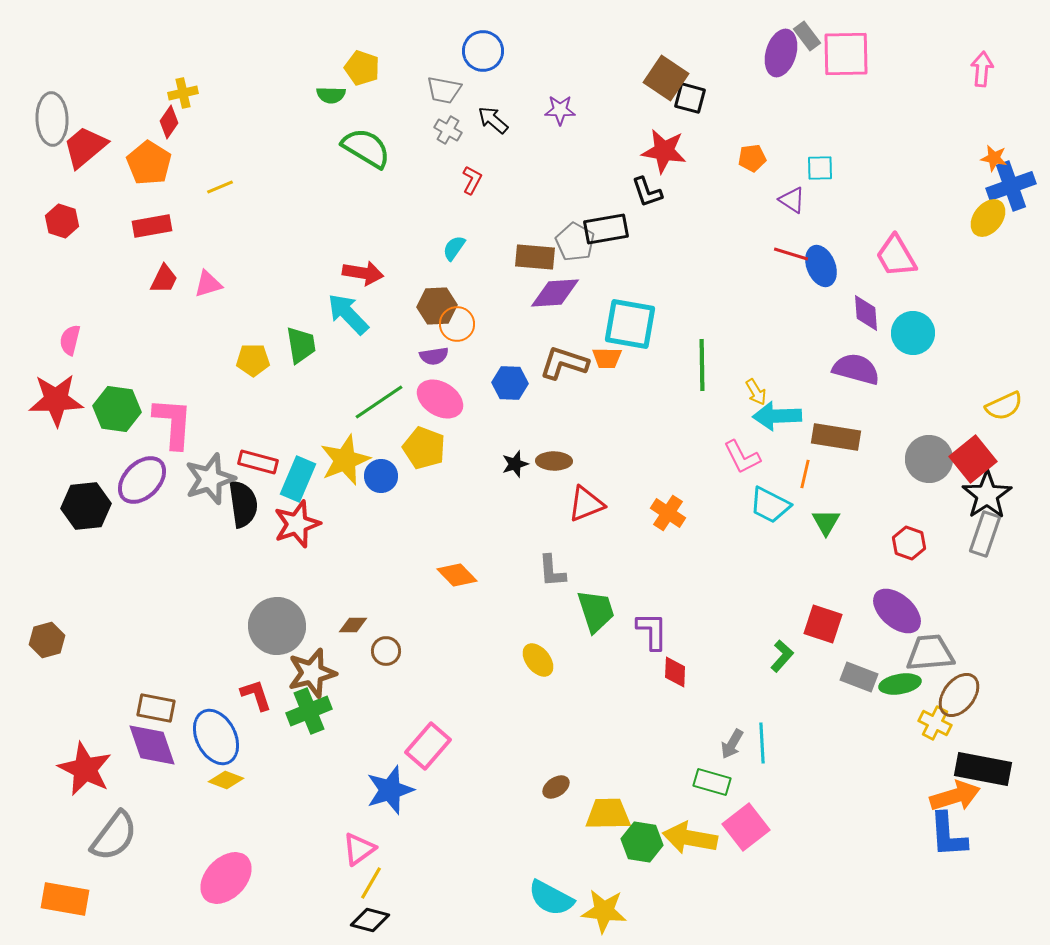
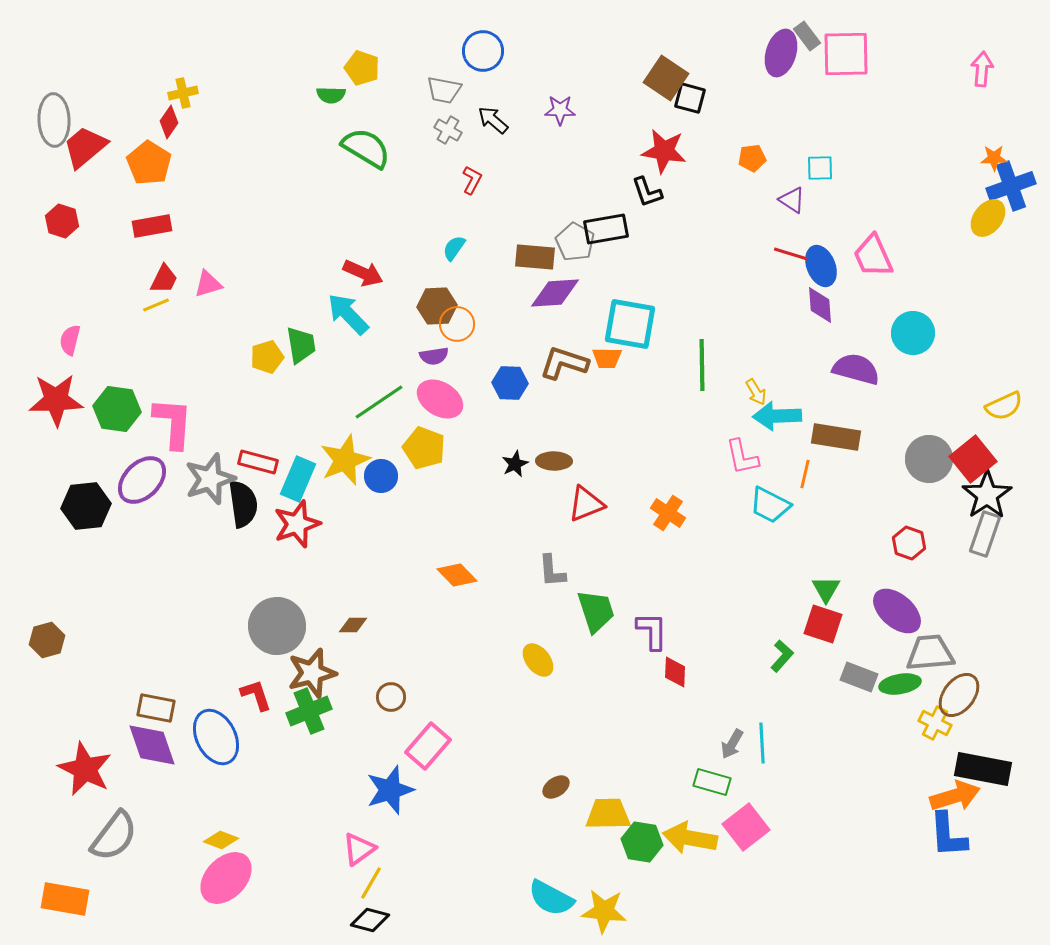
gray ellipse at (52, 119): moved 2 px right, 1 px down
orange star at (994, 158): rotated 12 degrees counterclockwise
yellow line at (220, 187): moved 64 px left, 118 px down
pink trapezoid at (896, 256): moved 23 px left; rotated 6 degrees clockwise
red arrow at (363, 273): rotated 15 degrees clockwise
purple diamond at (866, 313): moved 46 px left, 8 px up
yellow pentagon at (253, 360): moved 14 px right, 3 px up; rotated 16 degrees counterclockwise
pink L-shape at (742, 457): rotated 15 degrees clockwise
black star at (515, 464): rotated 8 degrees counterclockwise
green triangle at (826, 522): moved 67 px down
brown circle at (386, 651): moved 5 px right, 46 px down
yellow diamond at (226, 780): moved 5 px left, 60 px down
